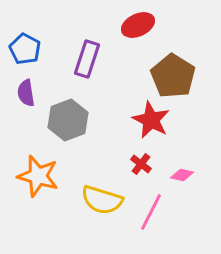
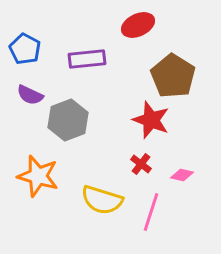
purple rectangle: rotated 66 degrees clockwise
purple semicircle: moved 4 px right, 2 px down; rotated 56 degrees counterclockwise
red star: rotated 6 degrees counterclockwise
pink line: rotated 9 degrees counterclockwise
